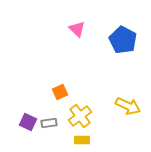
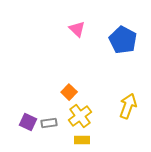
orange square: moved 9 px right; rotated 21 degrees counterclockwise
yellow arrow: rotated 95 degrees counterclockwise
